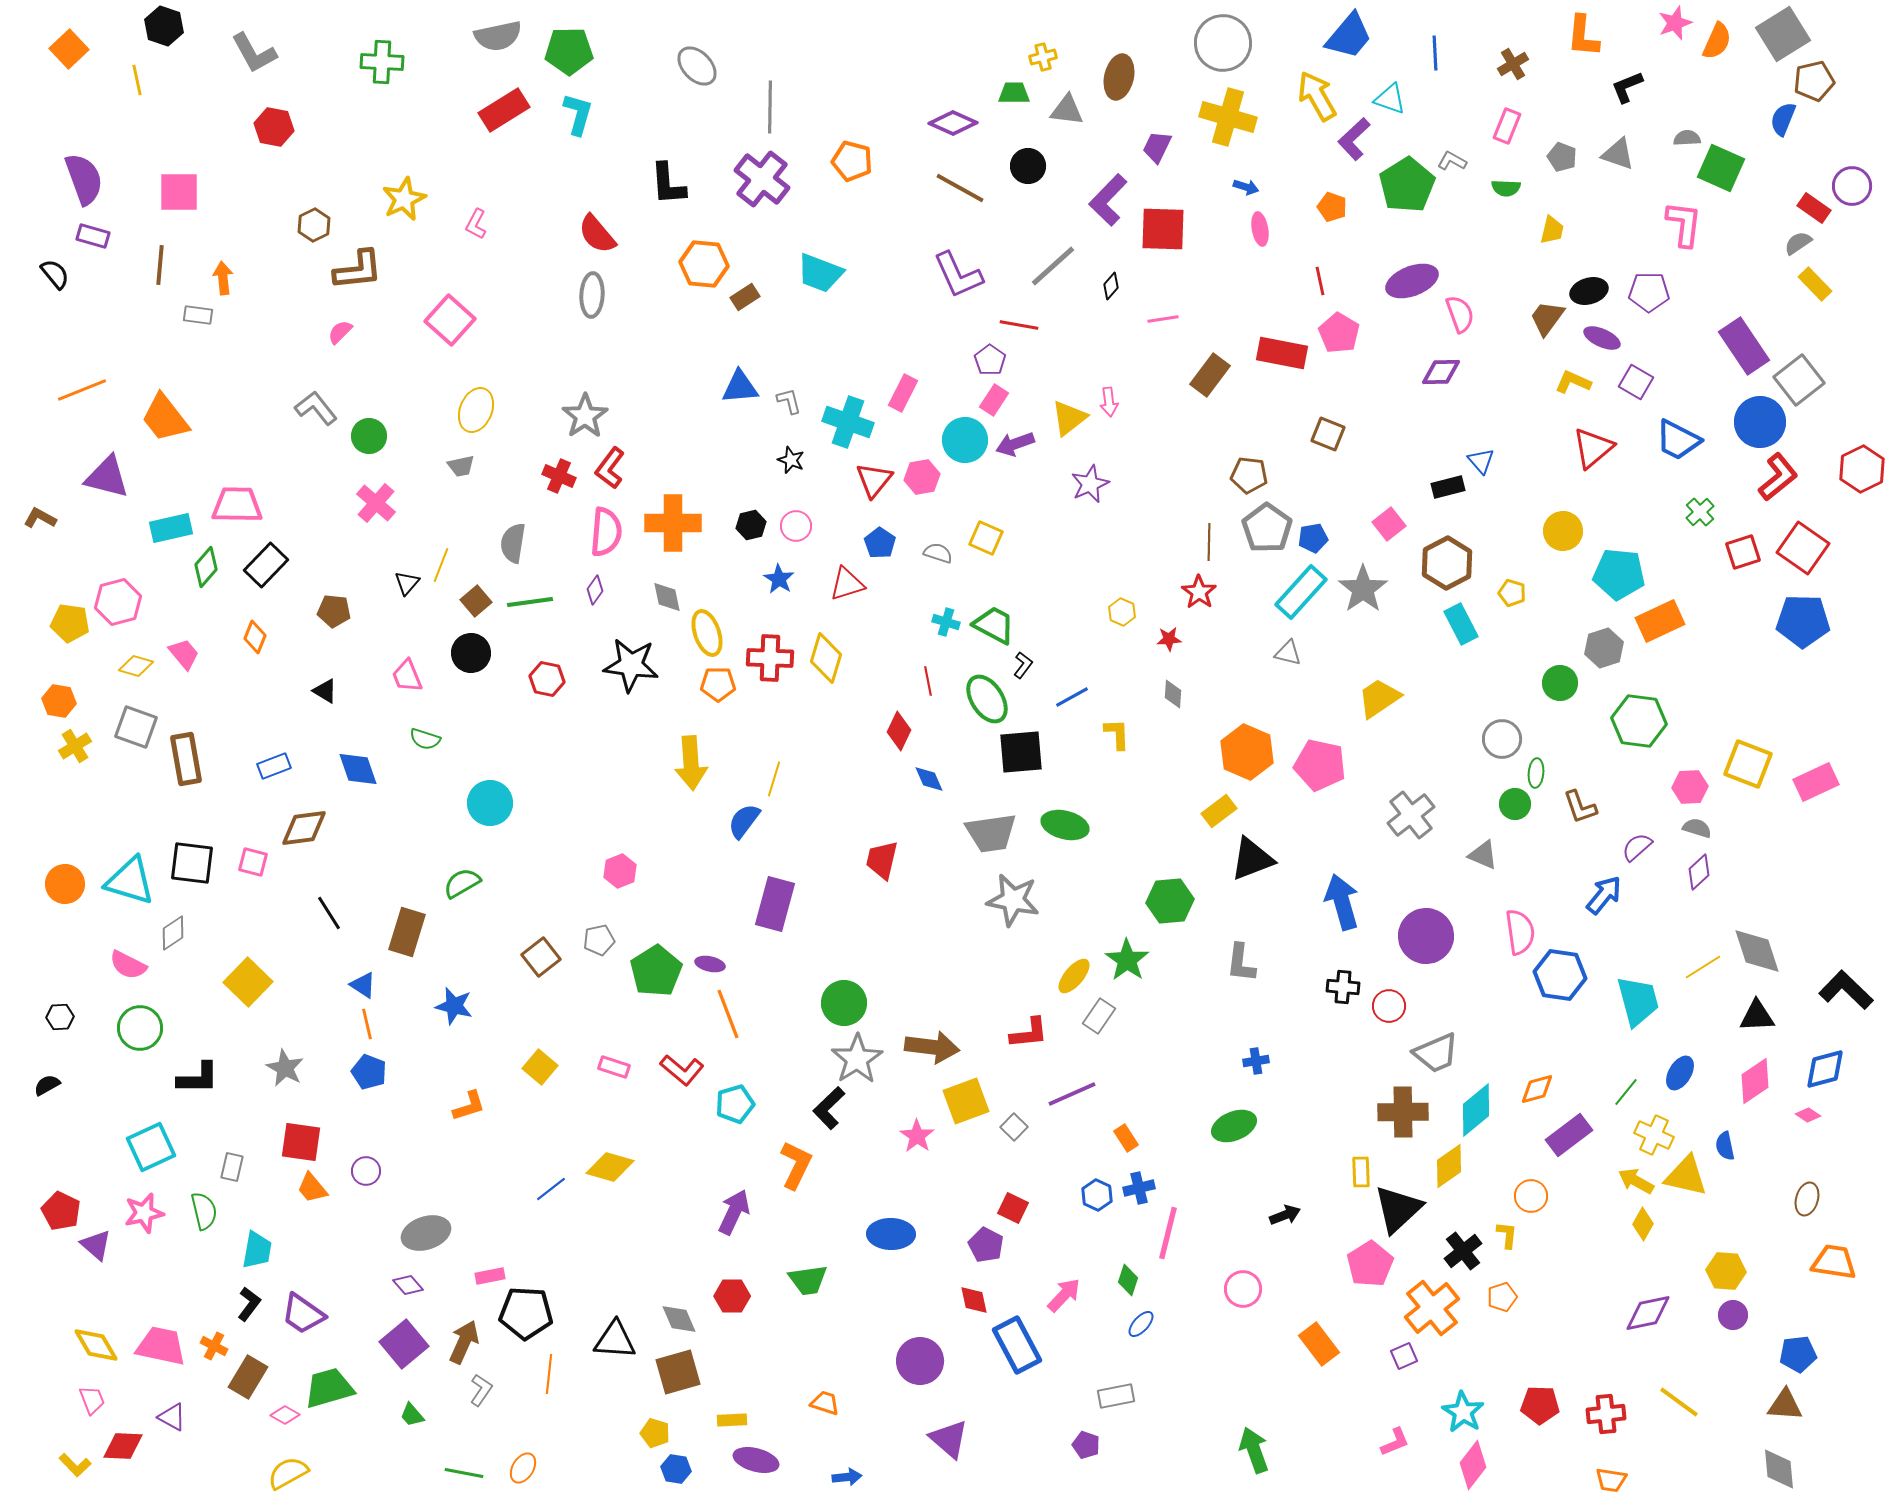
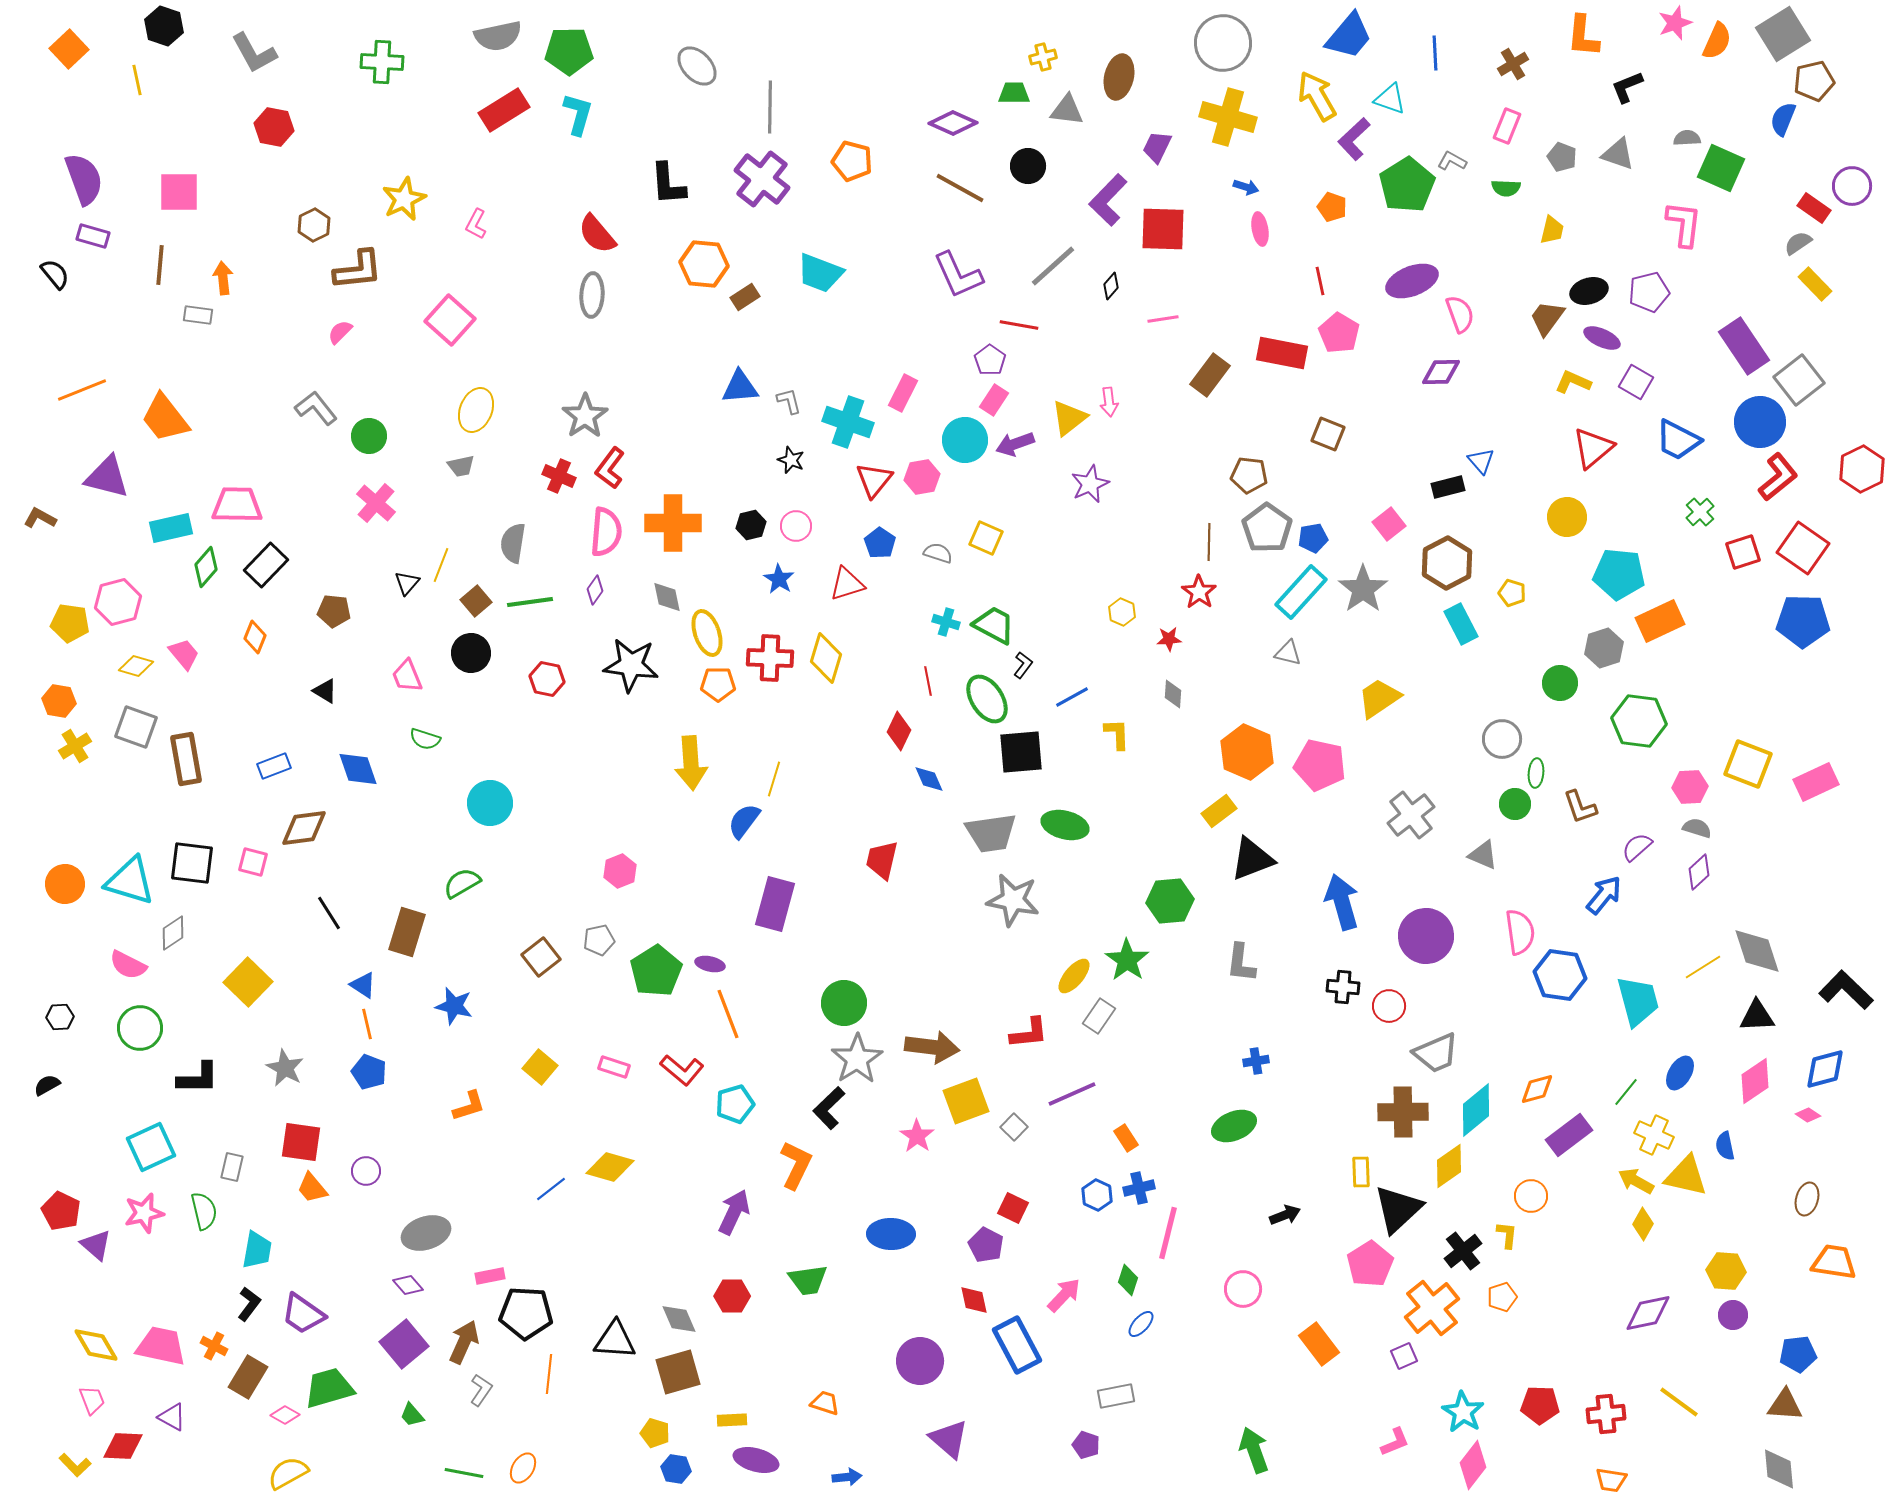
purple pentagon at (1649, 292): rotated 15 degrees counterclockwise
yellow circle at (1563, 531): moved 4 px right, 14 px up
